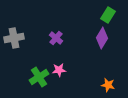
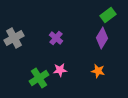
green rectangle: rotated 21 degrees clockwise
gray cross: rotated 18 degrees counterclockwise
pink star: moved 1 px right
green cross: moved 1 px down
orange star: moved 10 px left, 14 px up
